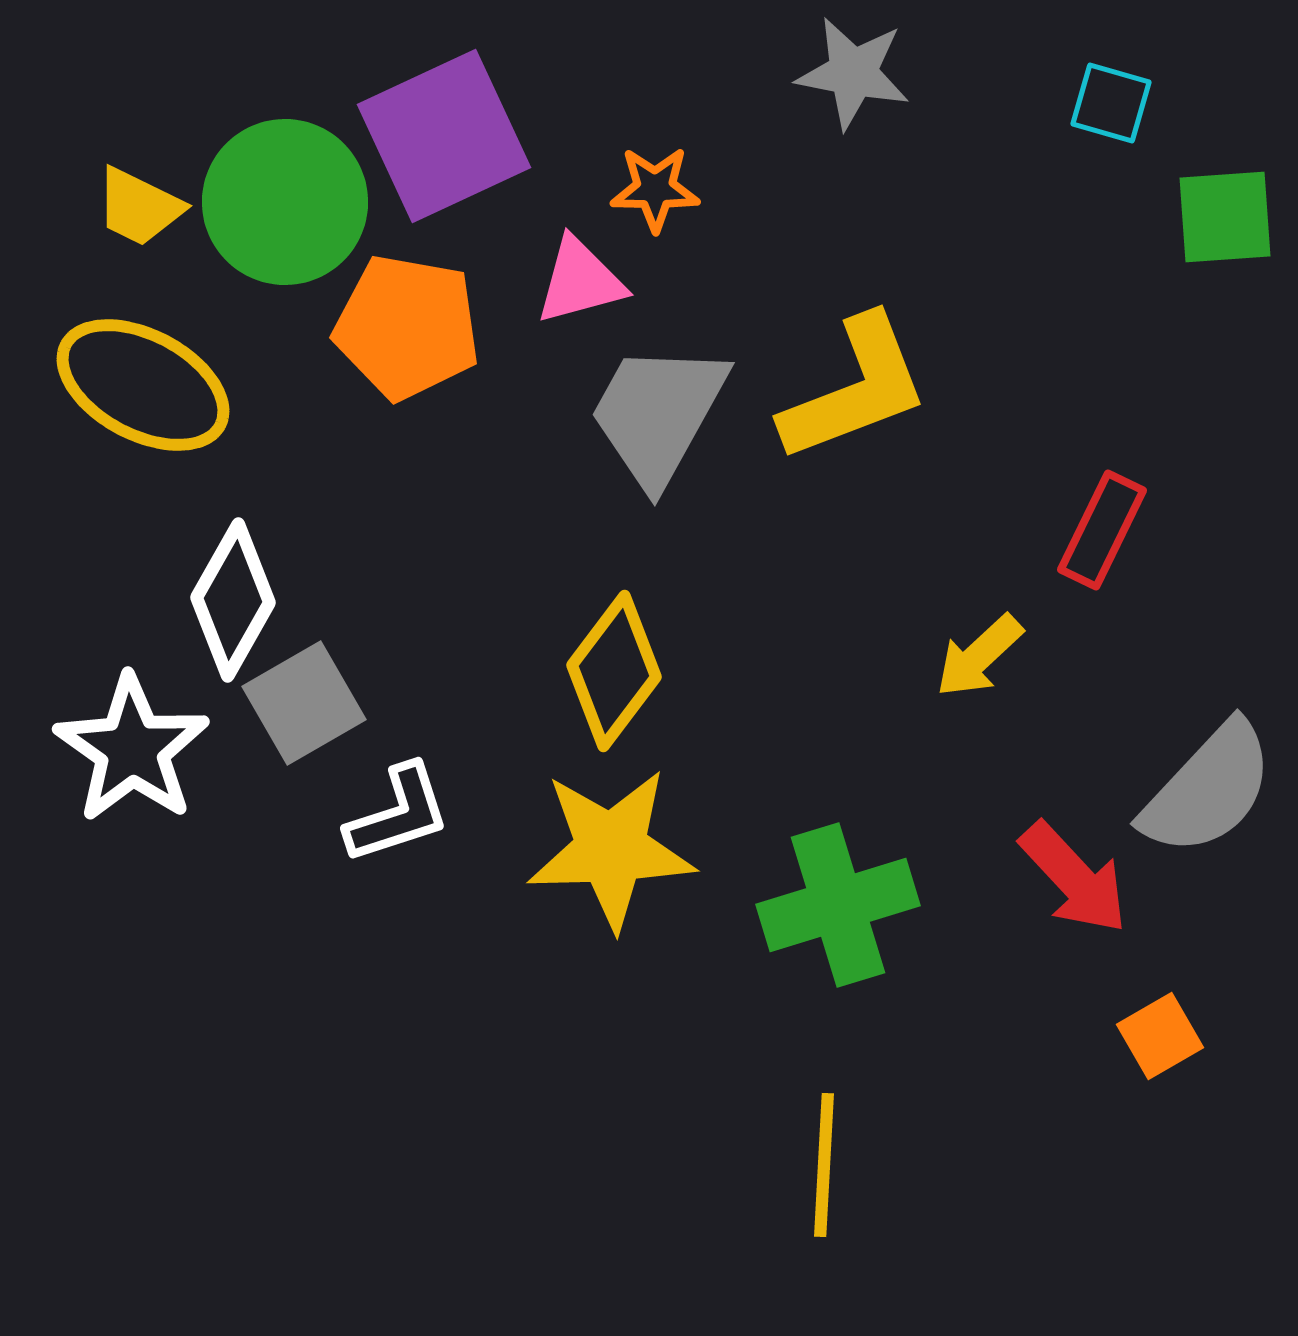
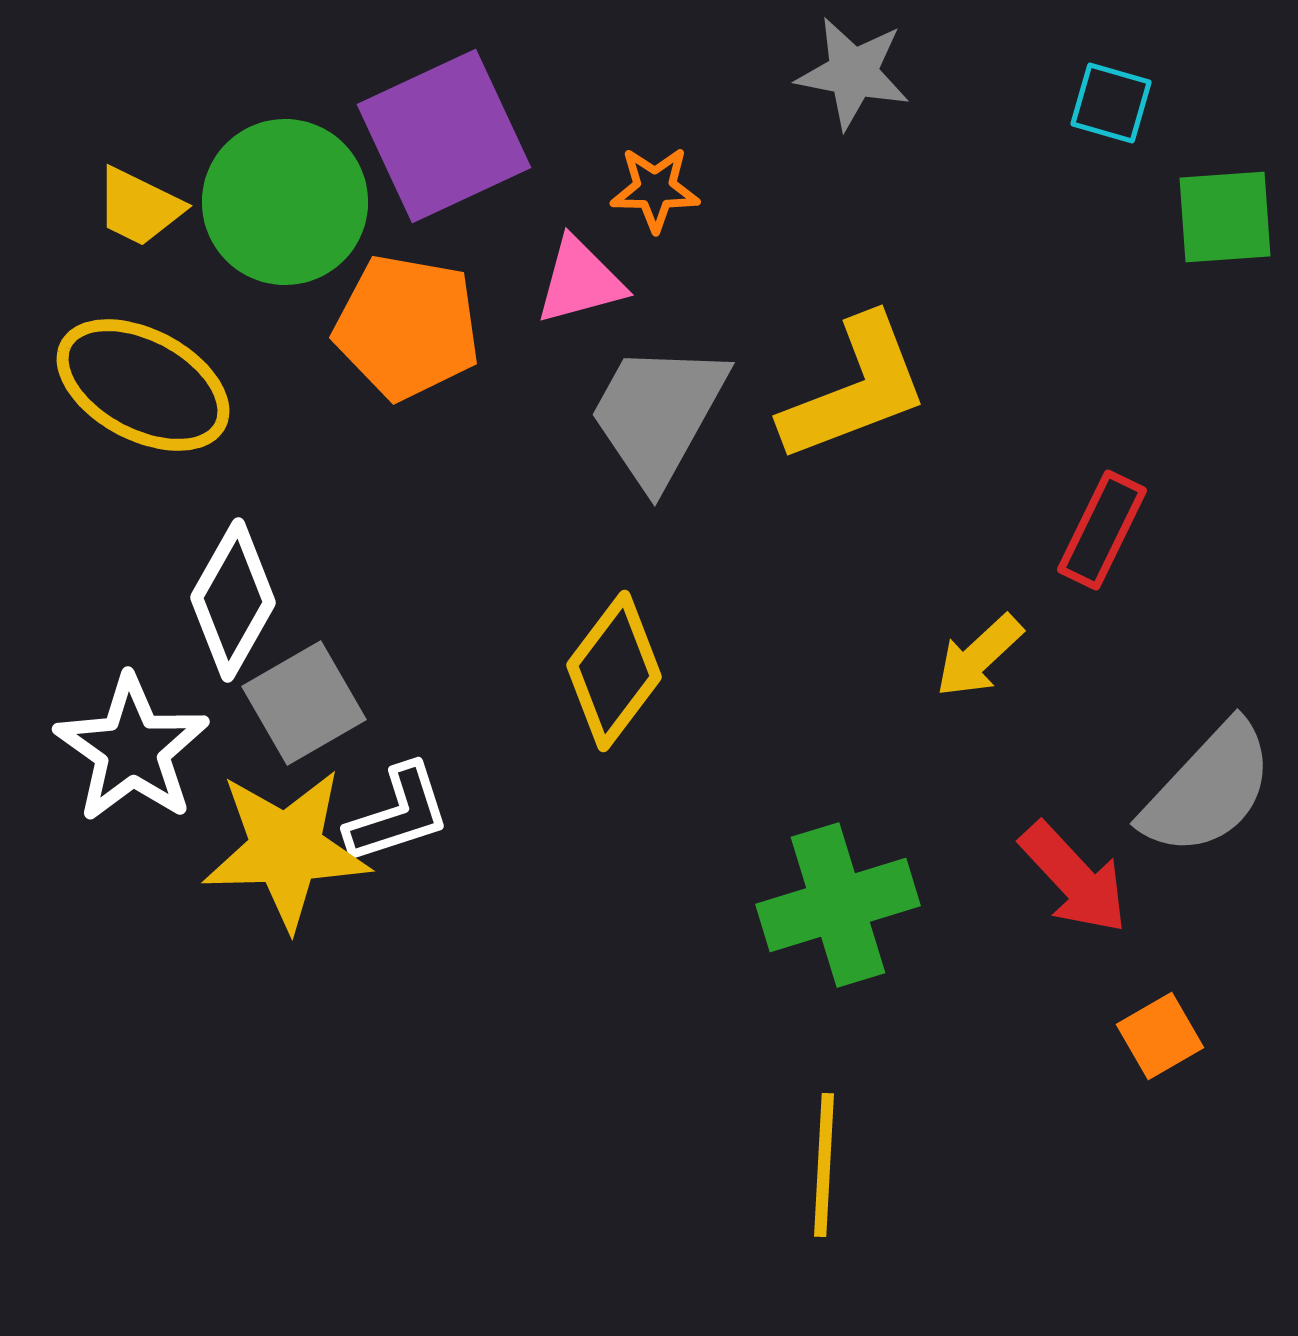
yellow star: moved 325 px left
